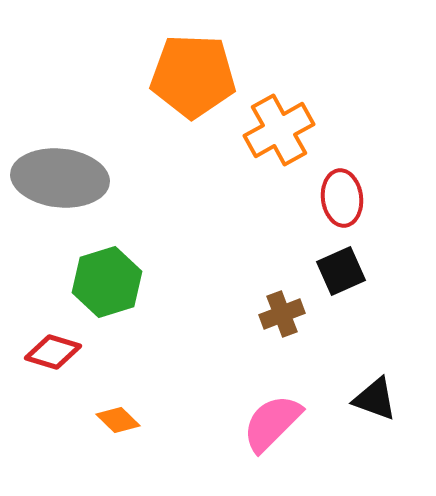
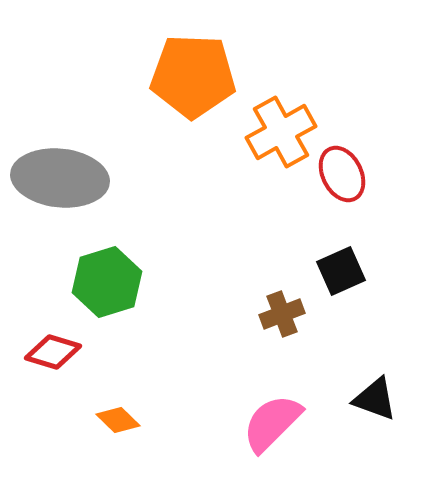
orange cross: moved 2 px right, 2 px down
red ellipse: moved 24 px up; rotated 20 degrees counterclockwise
